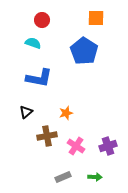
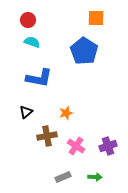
red circle: moved 14 px left
cyan semicircle: moved 1 px left, 1 px up
